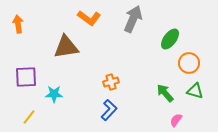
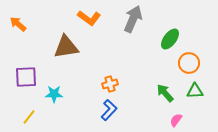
orange arrow: rotated 42 degrees counterclockwise
orange cross: moved 1 px left, 2 px down
green triangle: rotated 18 degrees counterclockwise
